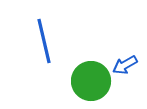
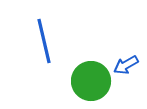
blue arrow: moved 1 px right
